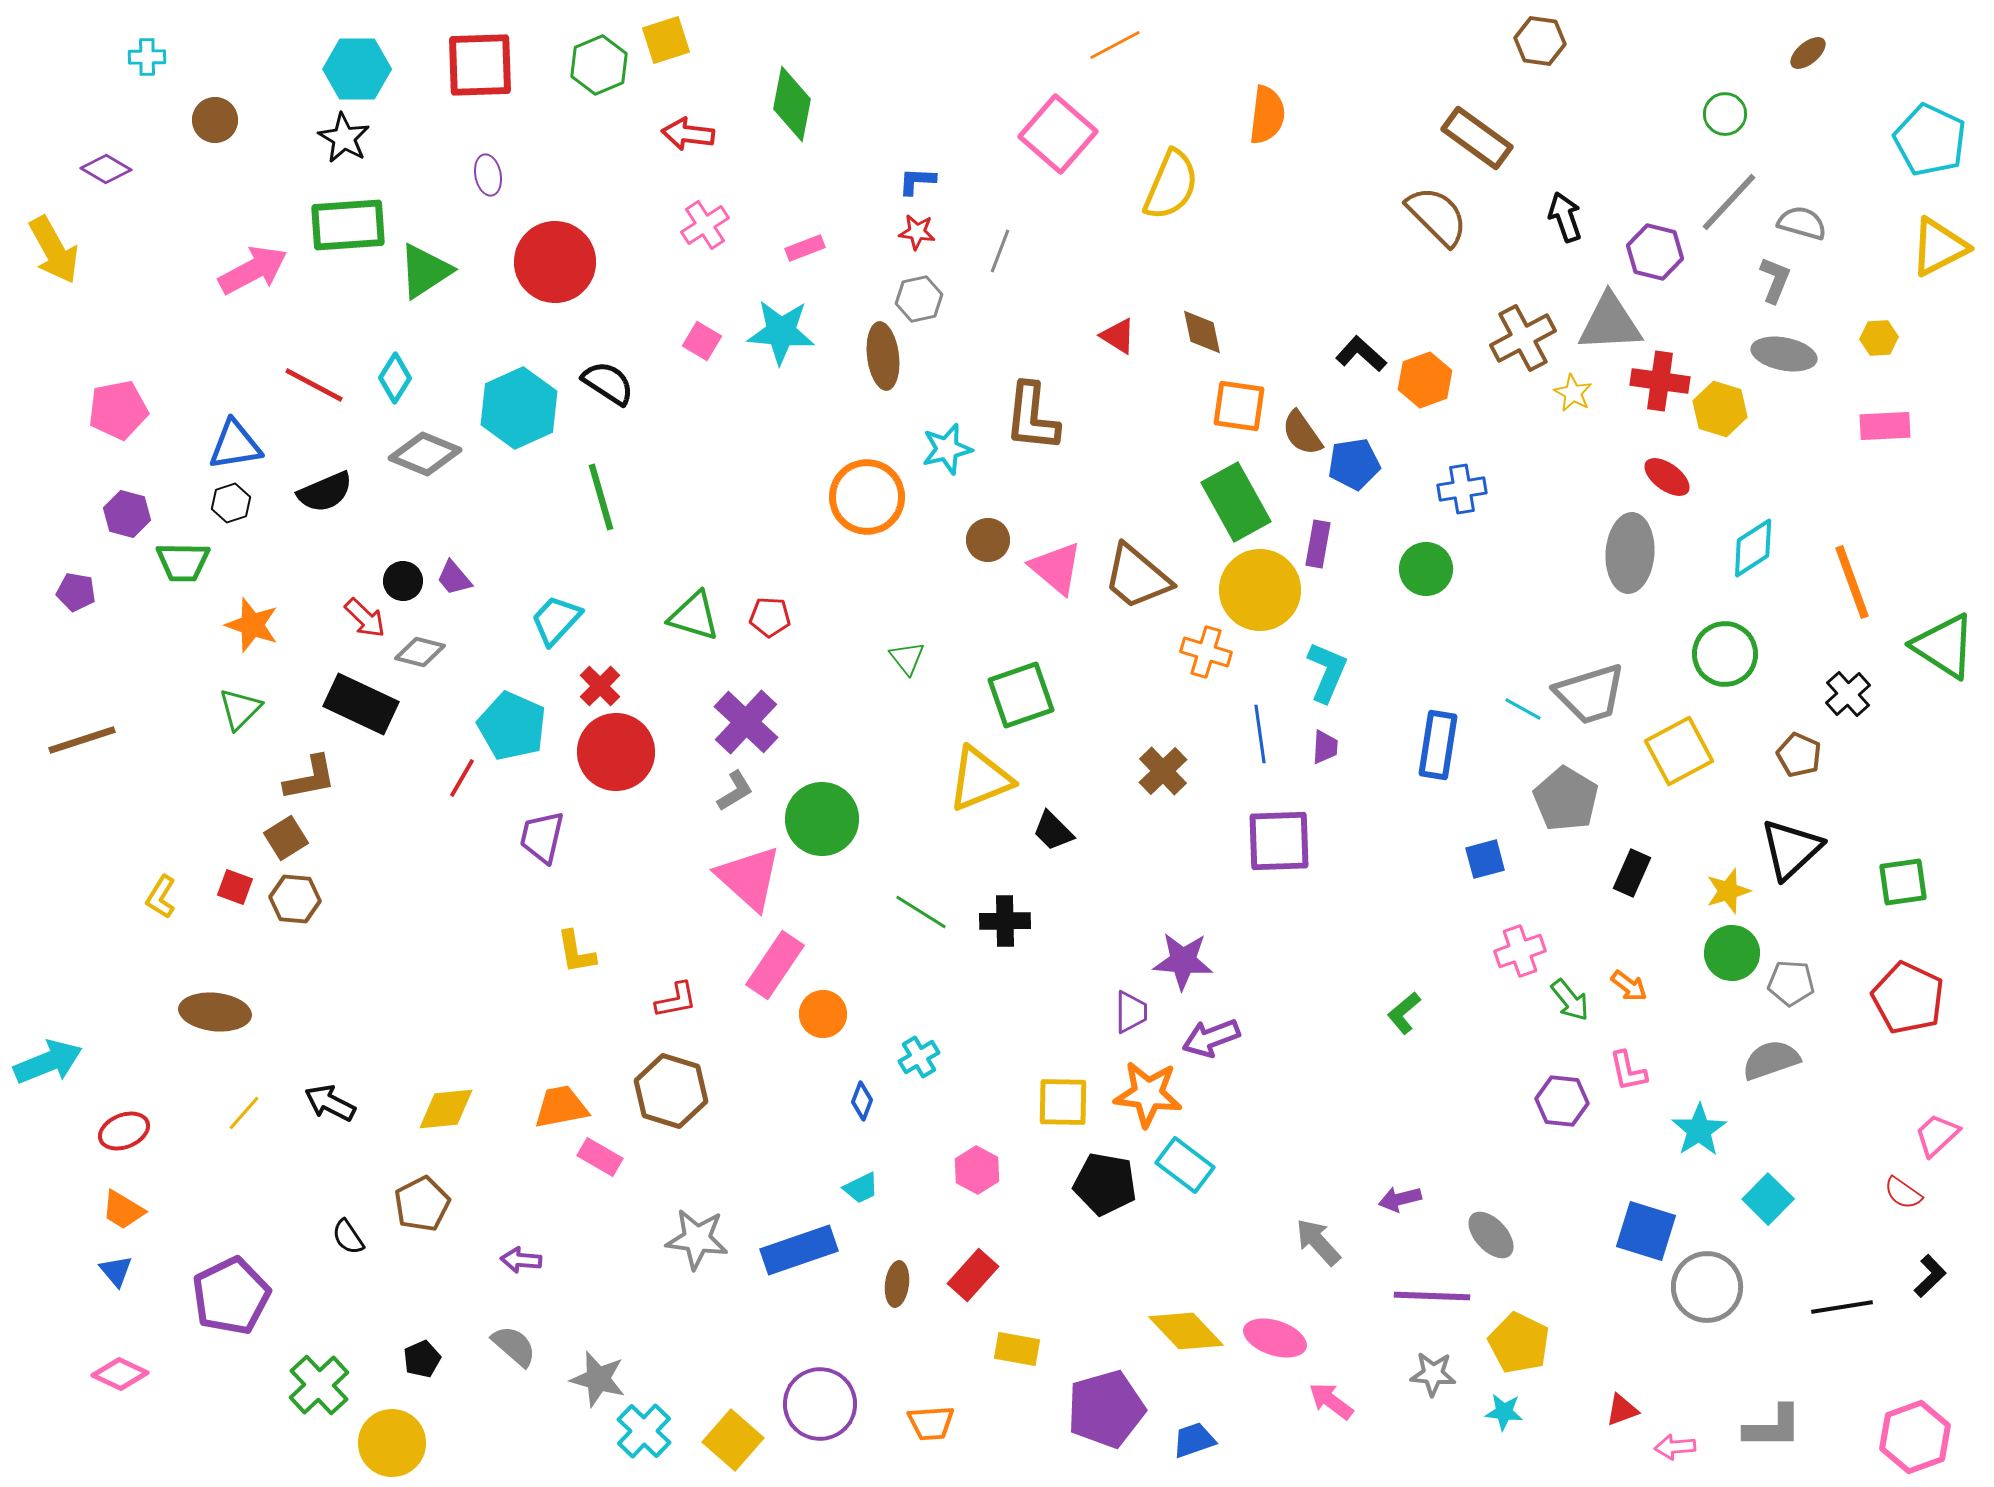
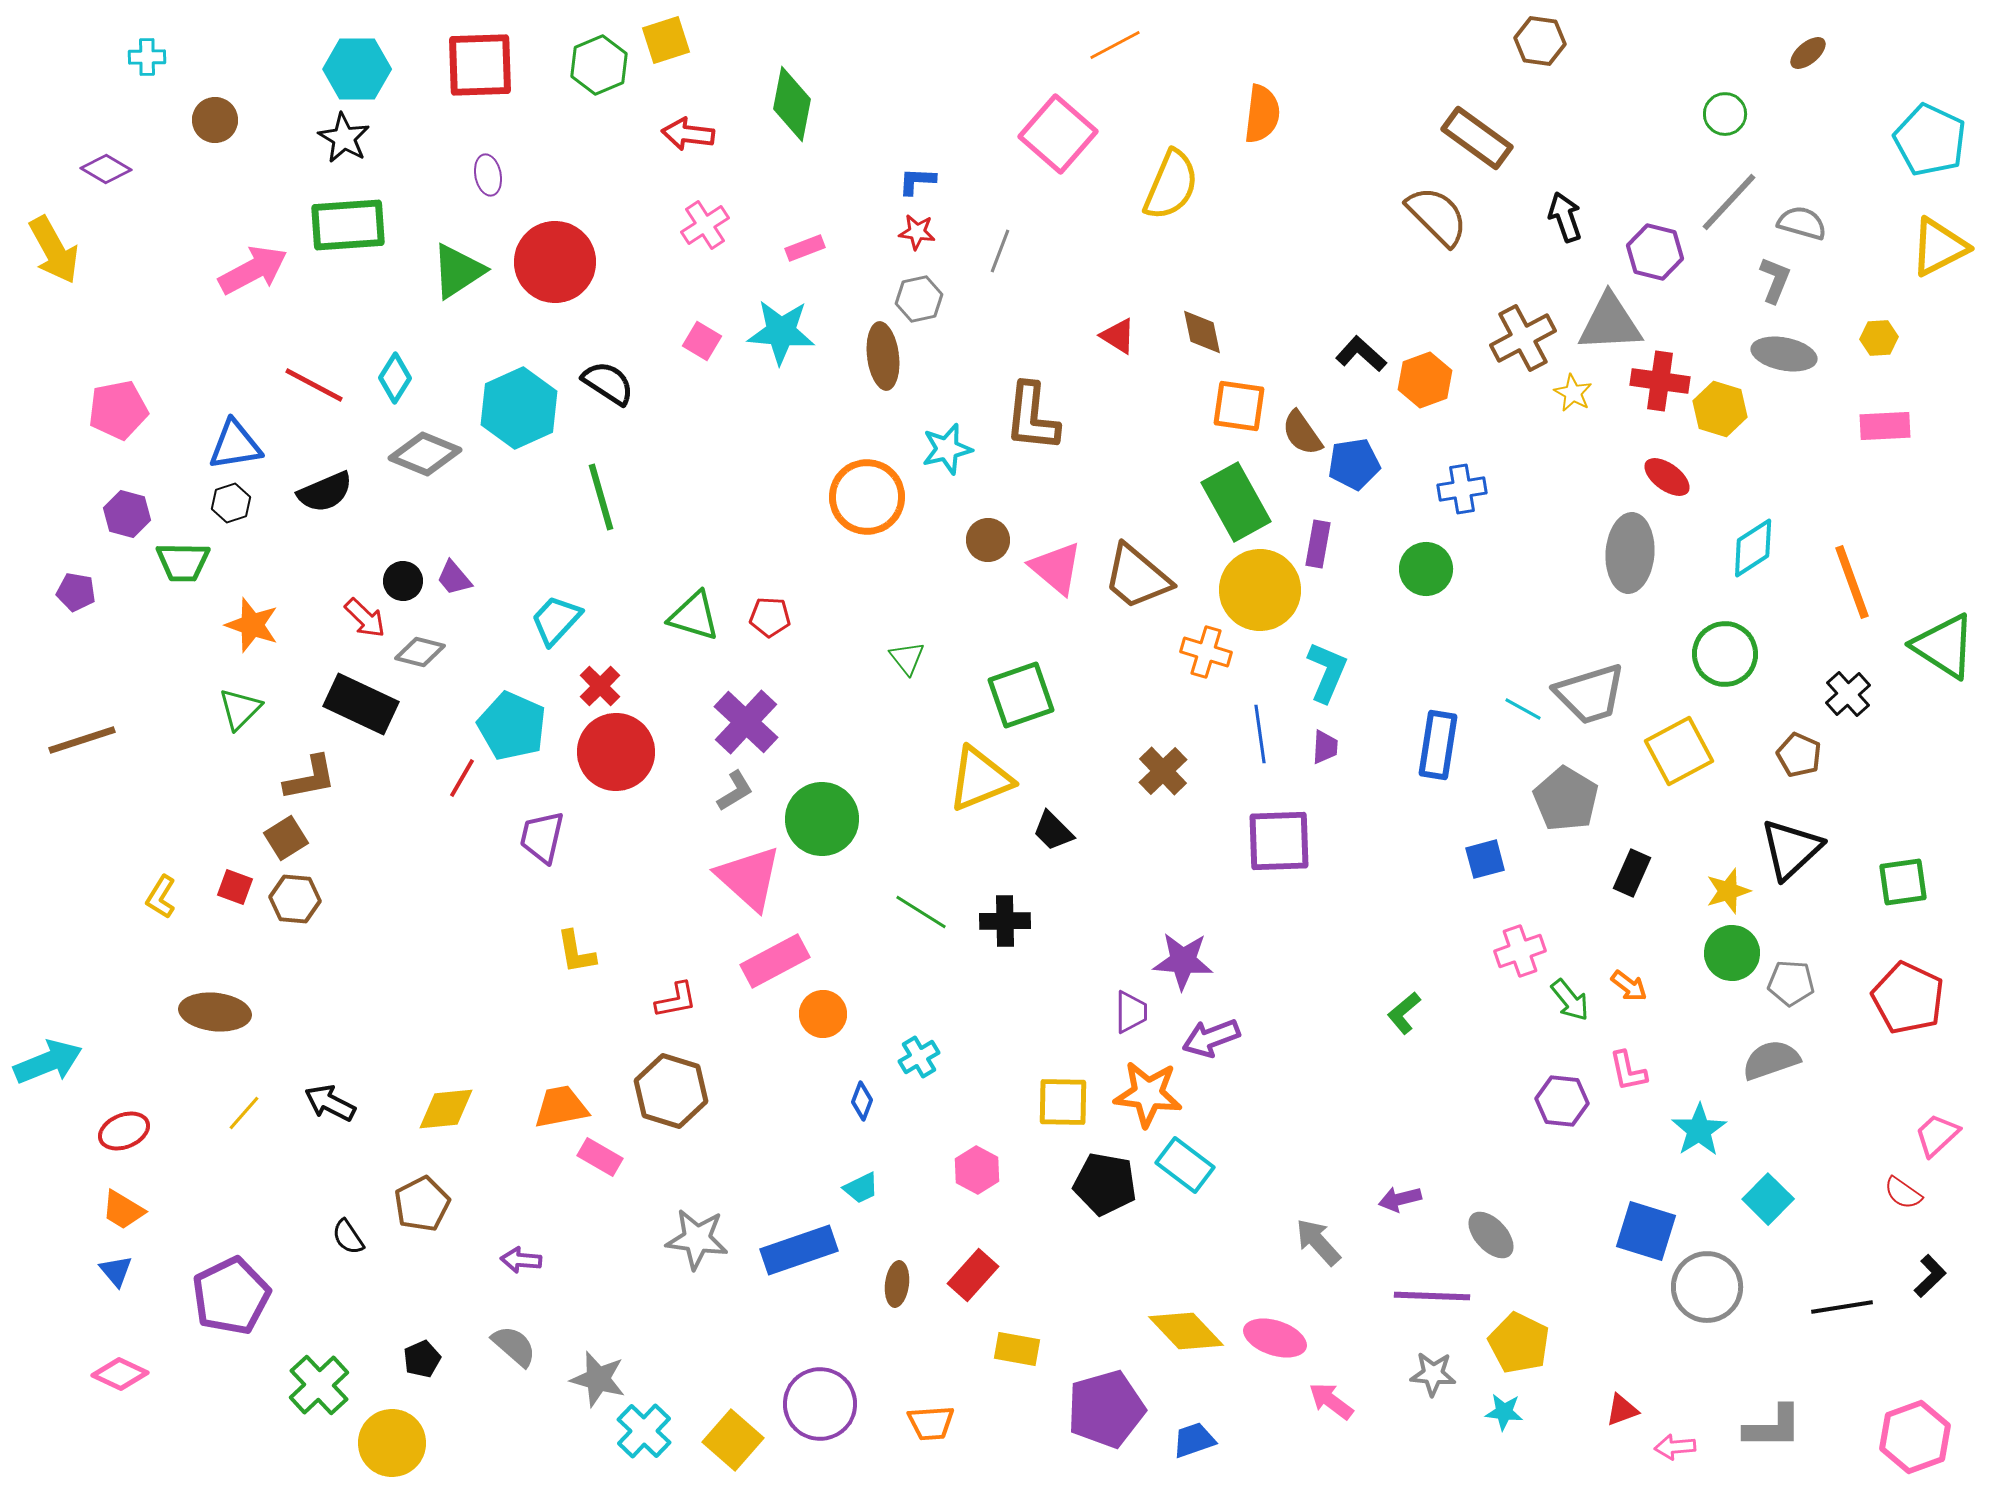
orange semicircle at (1267, 115): moved 5 px left, 1 px up
green triangle at (425, 271): moved 33 px right
pink rectangle at (775, 965): moved 4 px up; rotated 28 degrees clockwise
